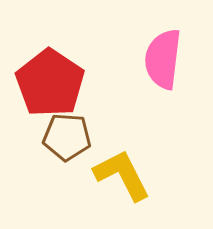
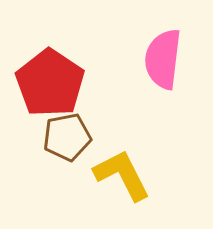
brown pentagon: rotated 15 degrees counterclockwise
